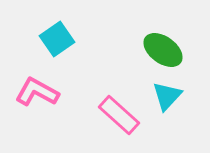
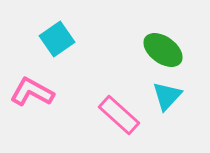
pink L-shape: moved 5 px left
